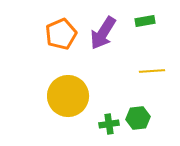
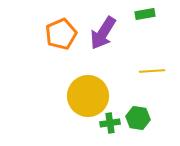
green rectangle: moved 7 px up
yellow circle: moved 20 px right
green hexagon: rotated 15 degrees clockwise
green cross: moved 1 px right, 1 px up
